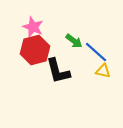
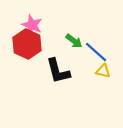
pink star: moved 1 px left, 2 px up
red hexagon: moved 8 px left, 6 px up; rotated 20 degrees counterclockwise
